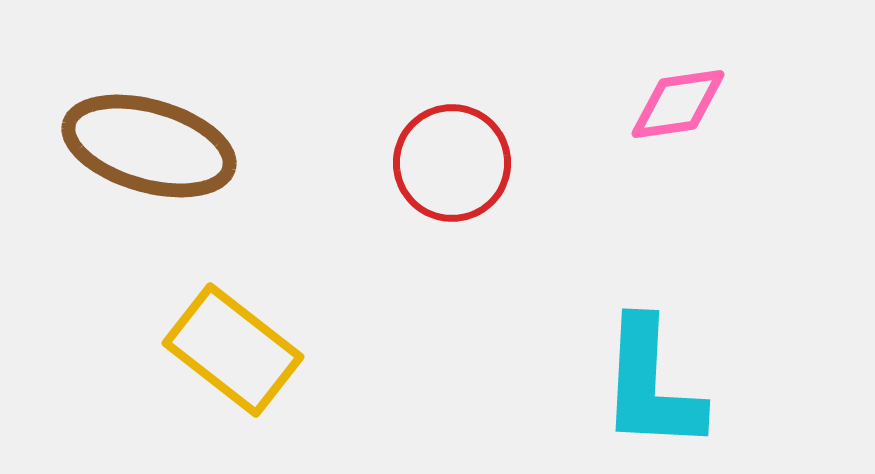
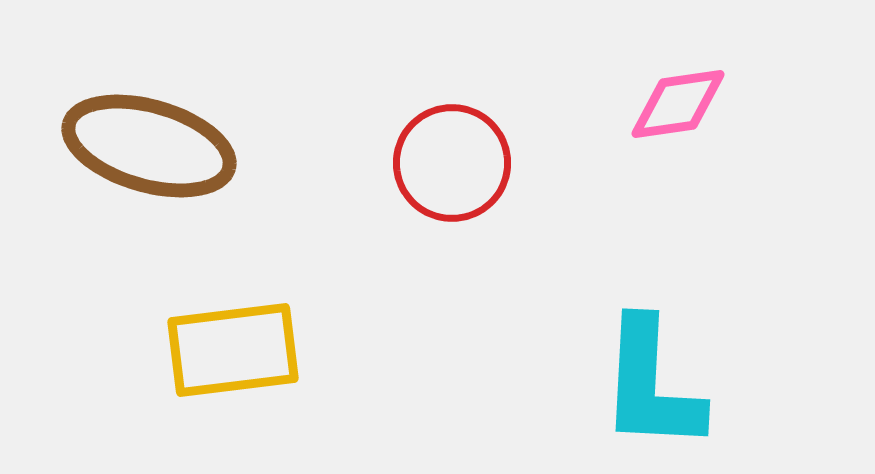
yellow rectangle: rotated 45 degrees counterclockwise
